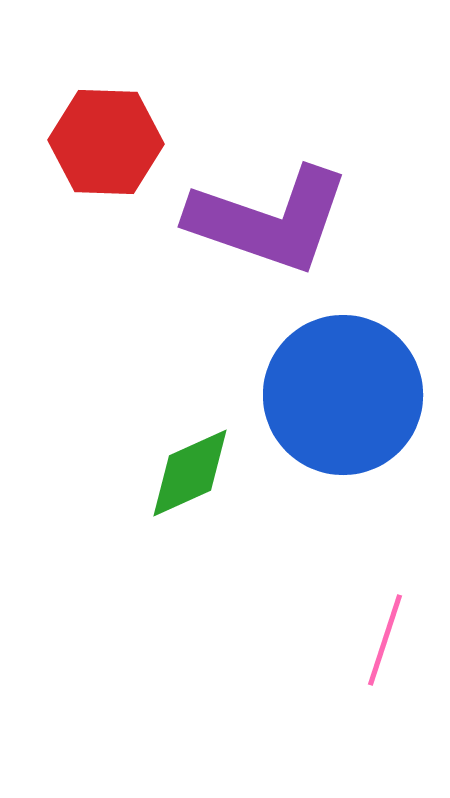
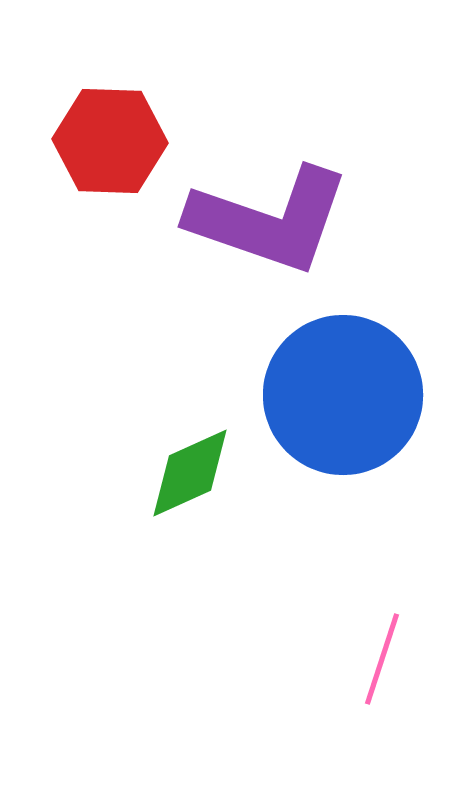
red hexagon: moved 4 px right, 1 px up
pink line: moved 3 px left, 19 px down
